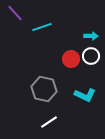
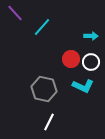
cyan line: rotated 30 degrees counterclockwise
white circle: moved 6 px down
cyan L-shape: moved 2 px left, 9 px up
white line: rotated 30 degrees counterclockwise
